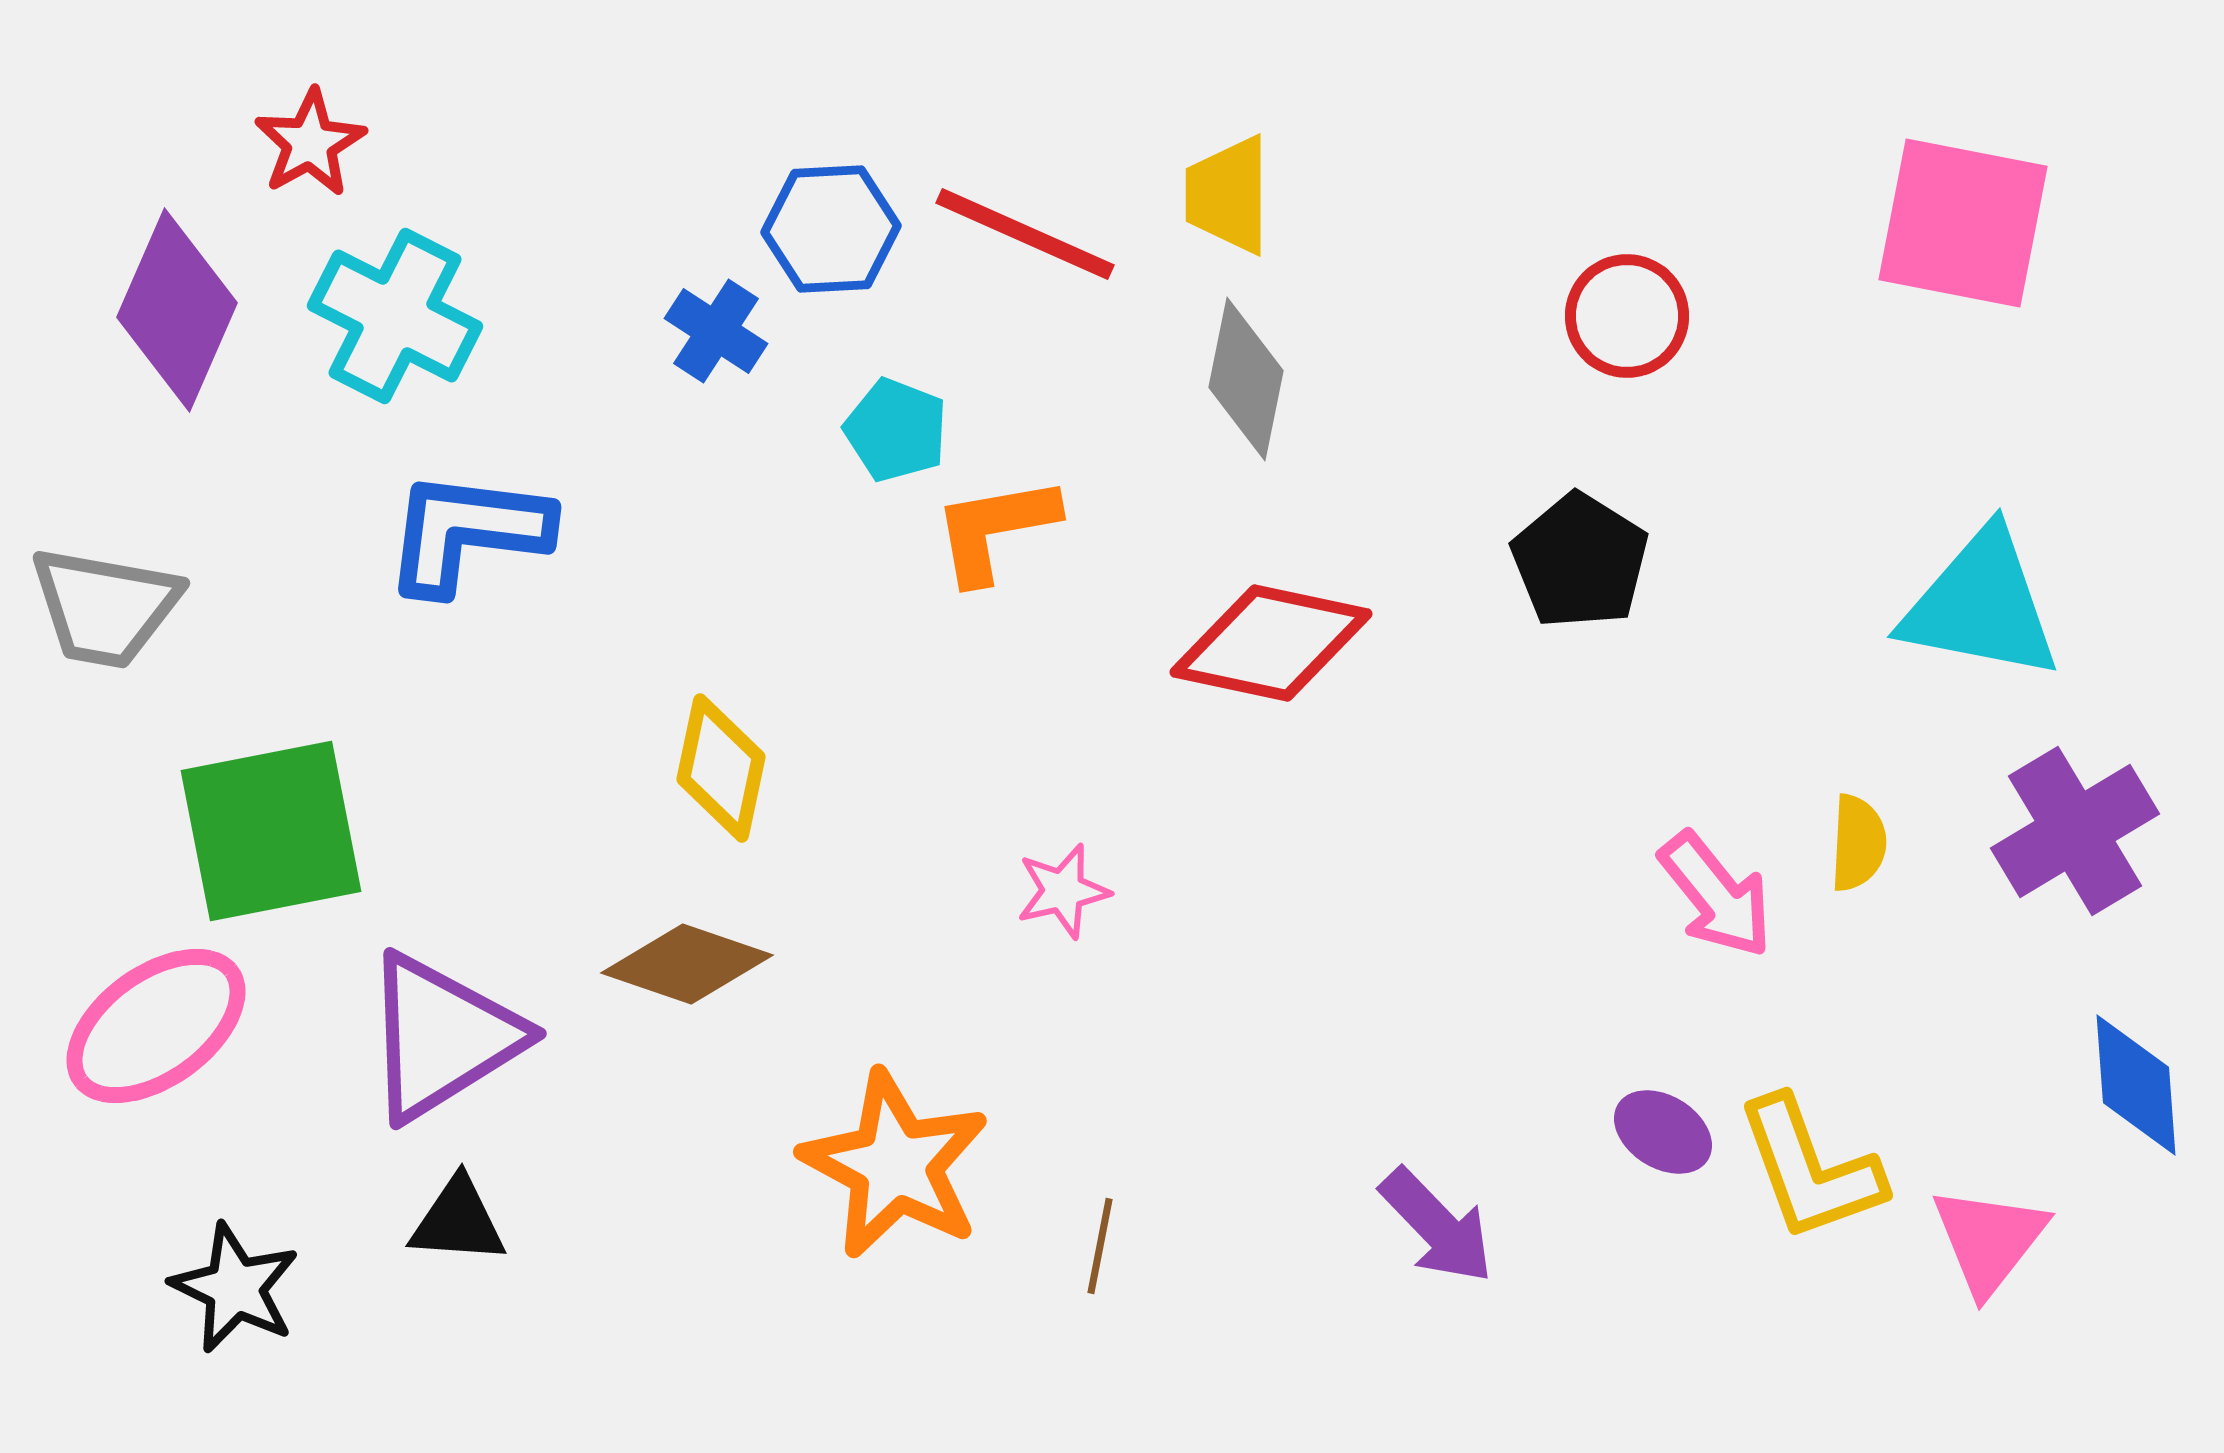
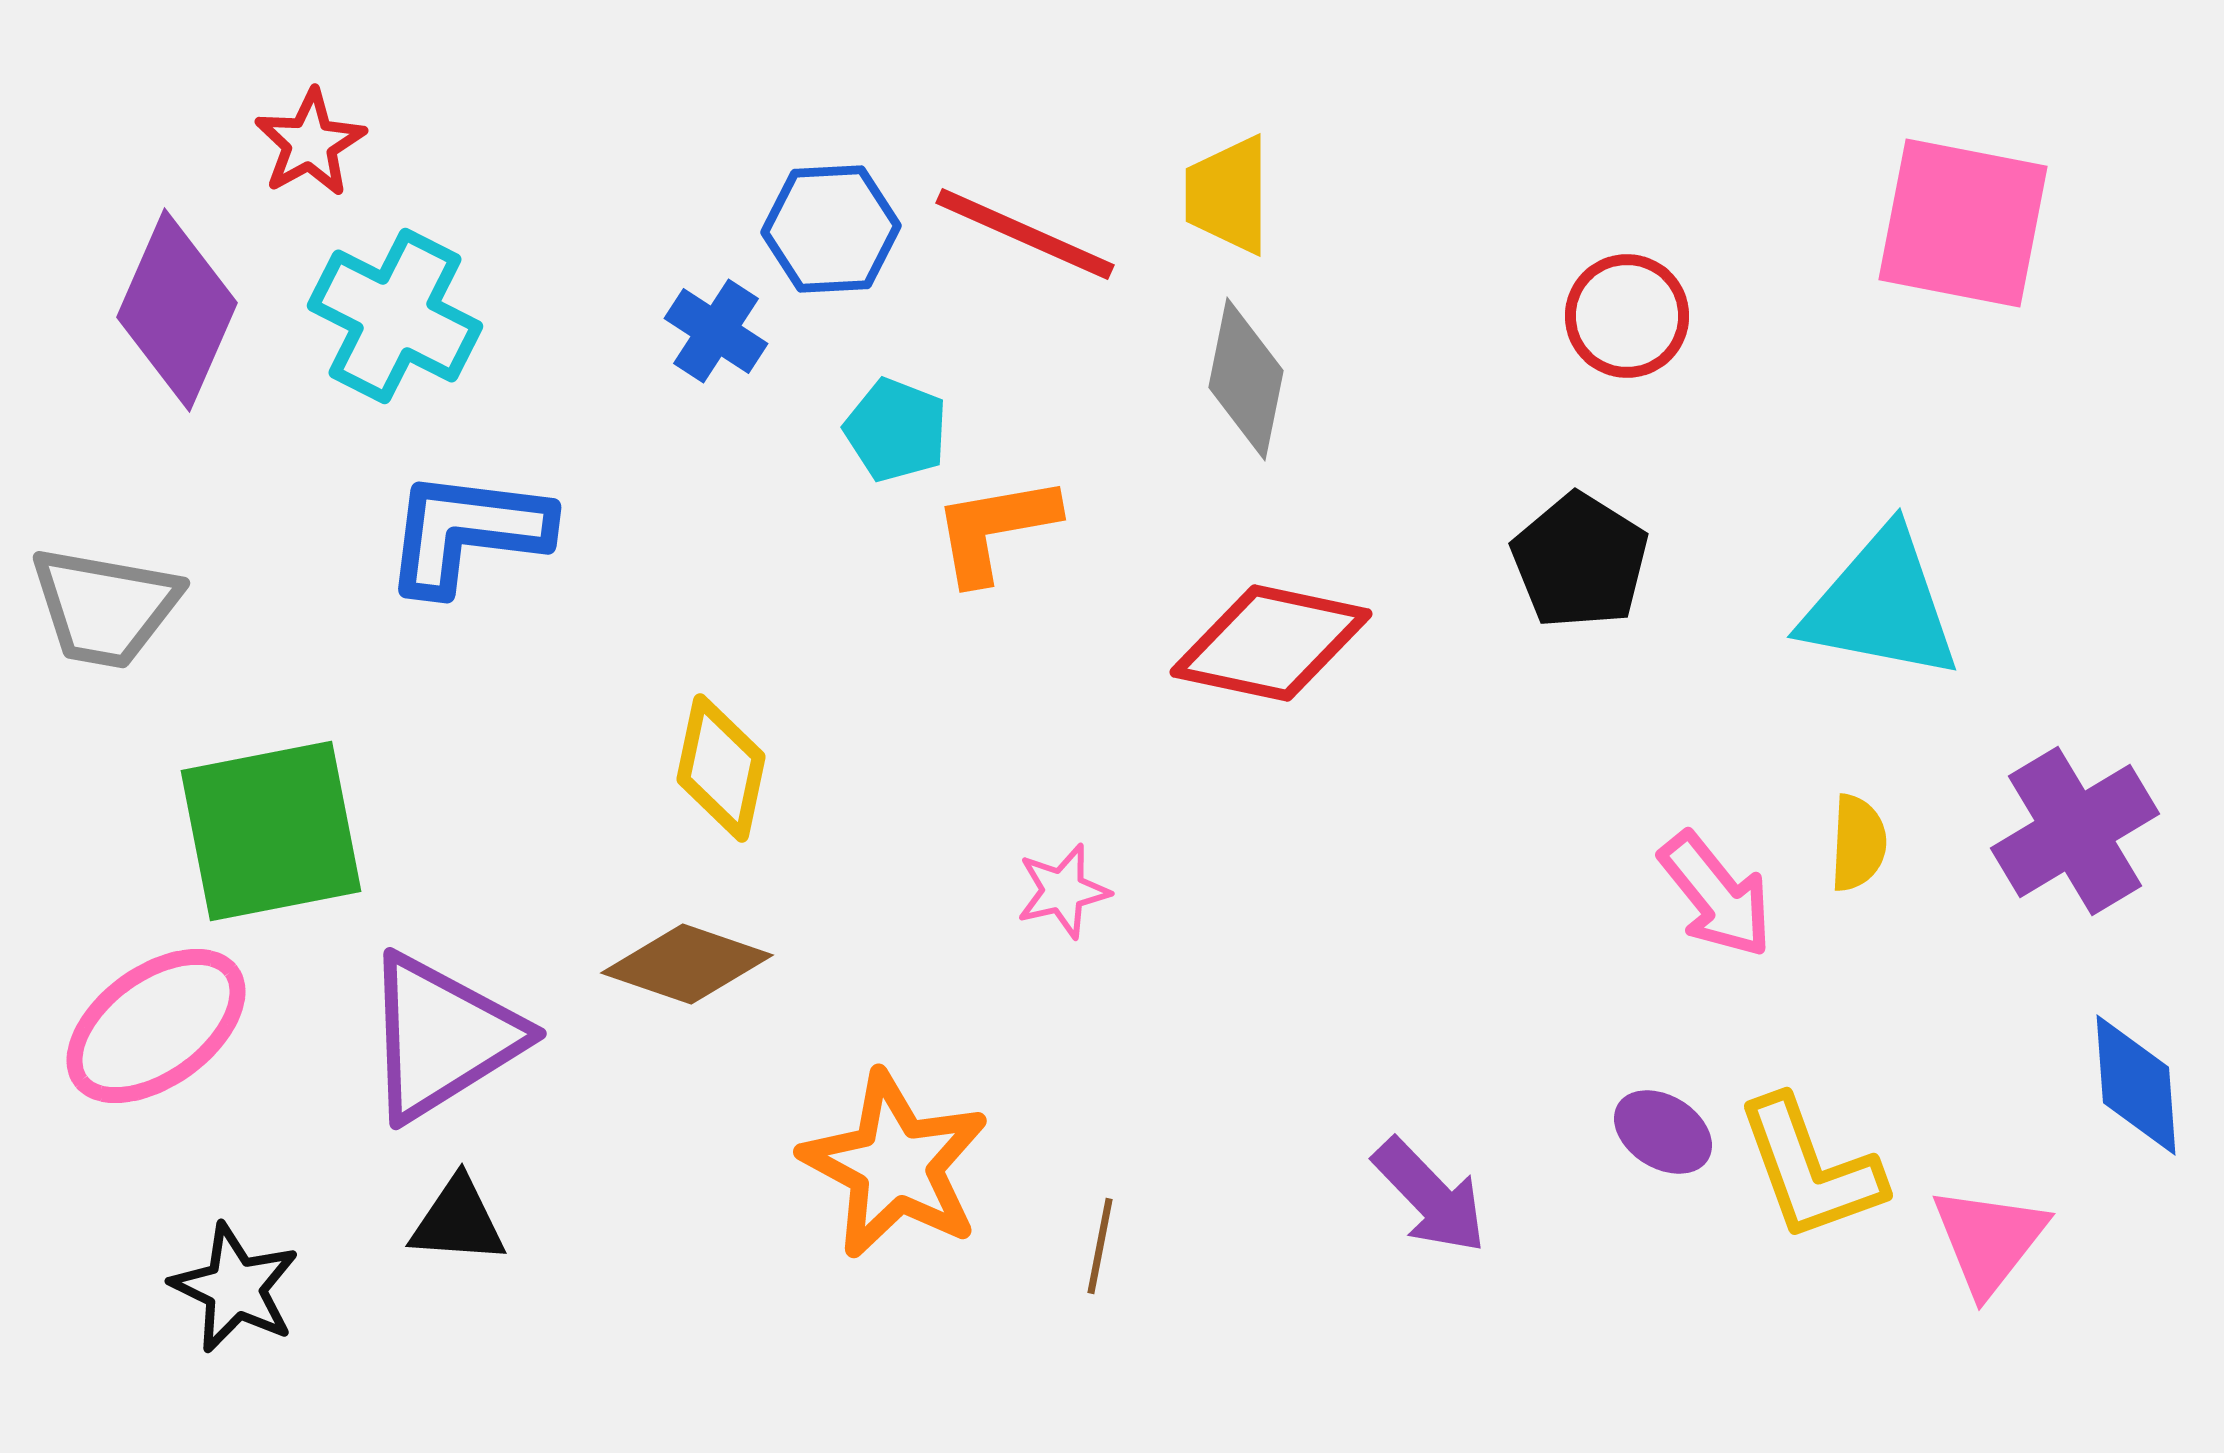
cyan triangle: moved 100 px left
purple arrow: moved 7 px left, 30 px up
